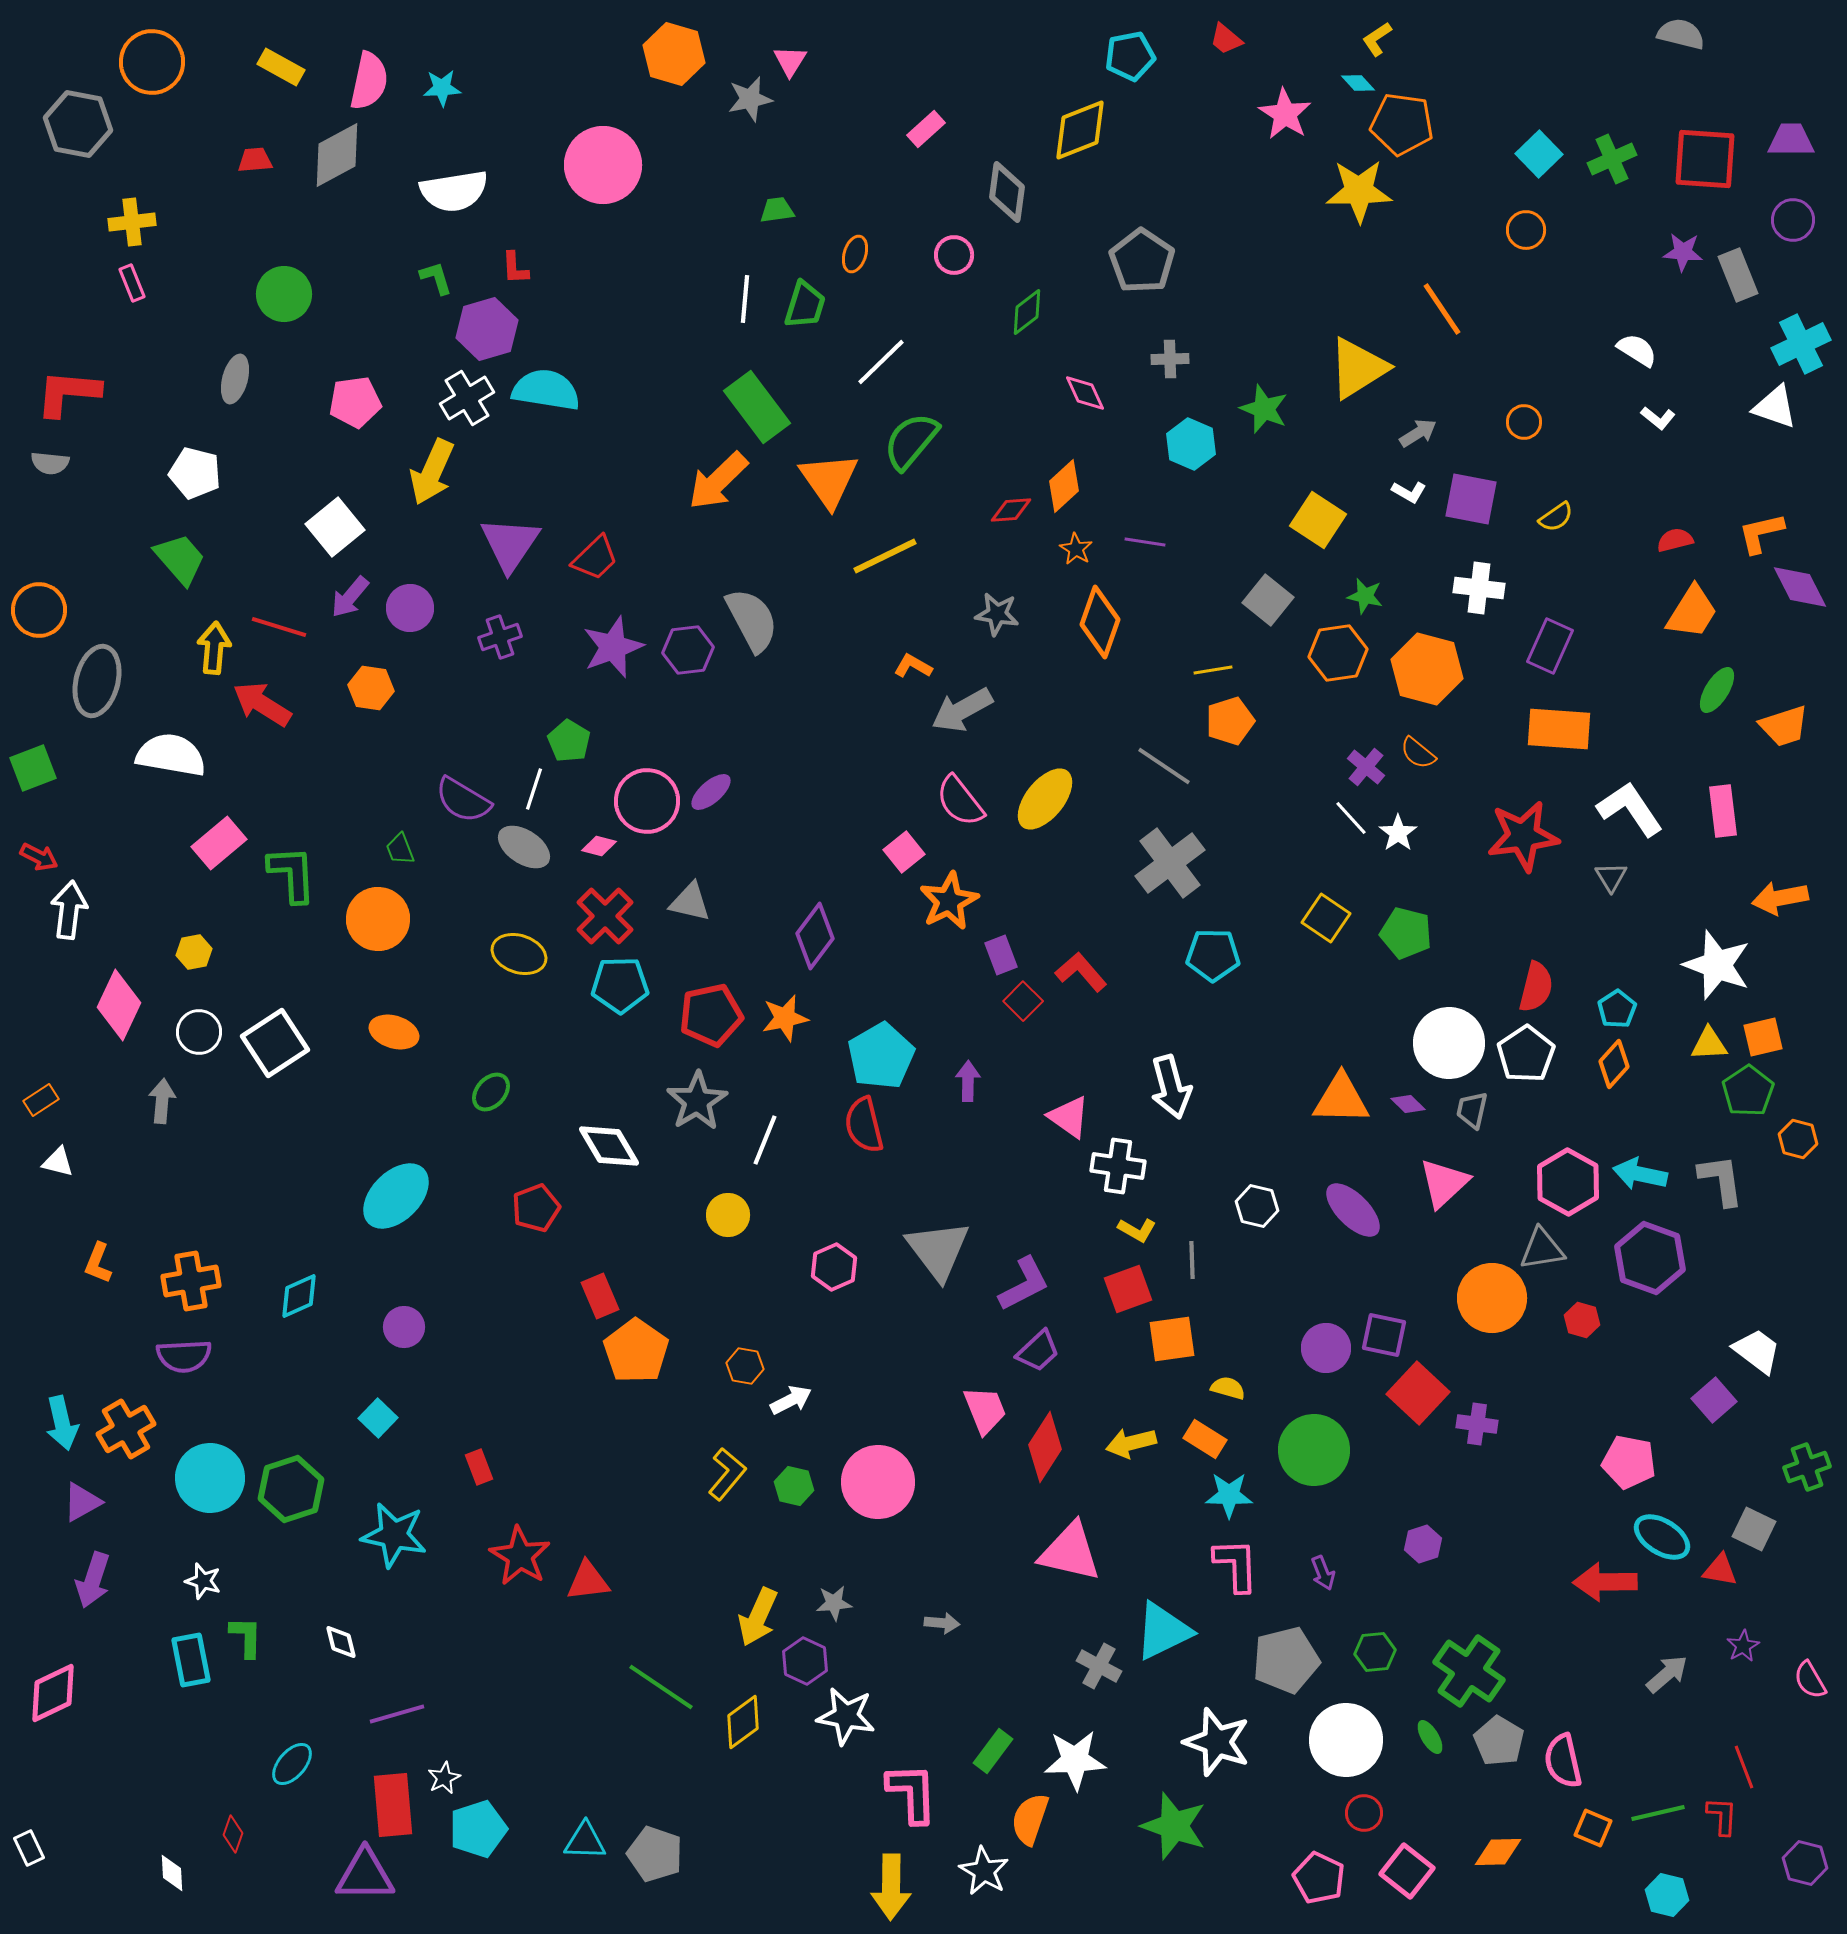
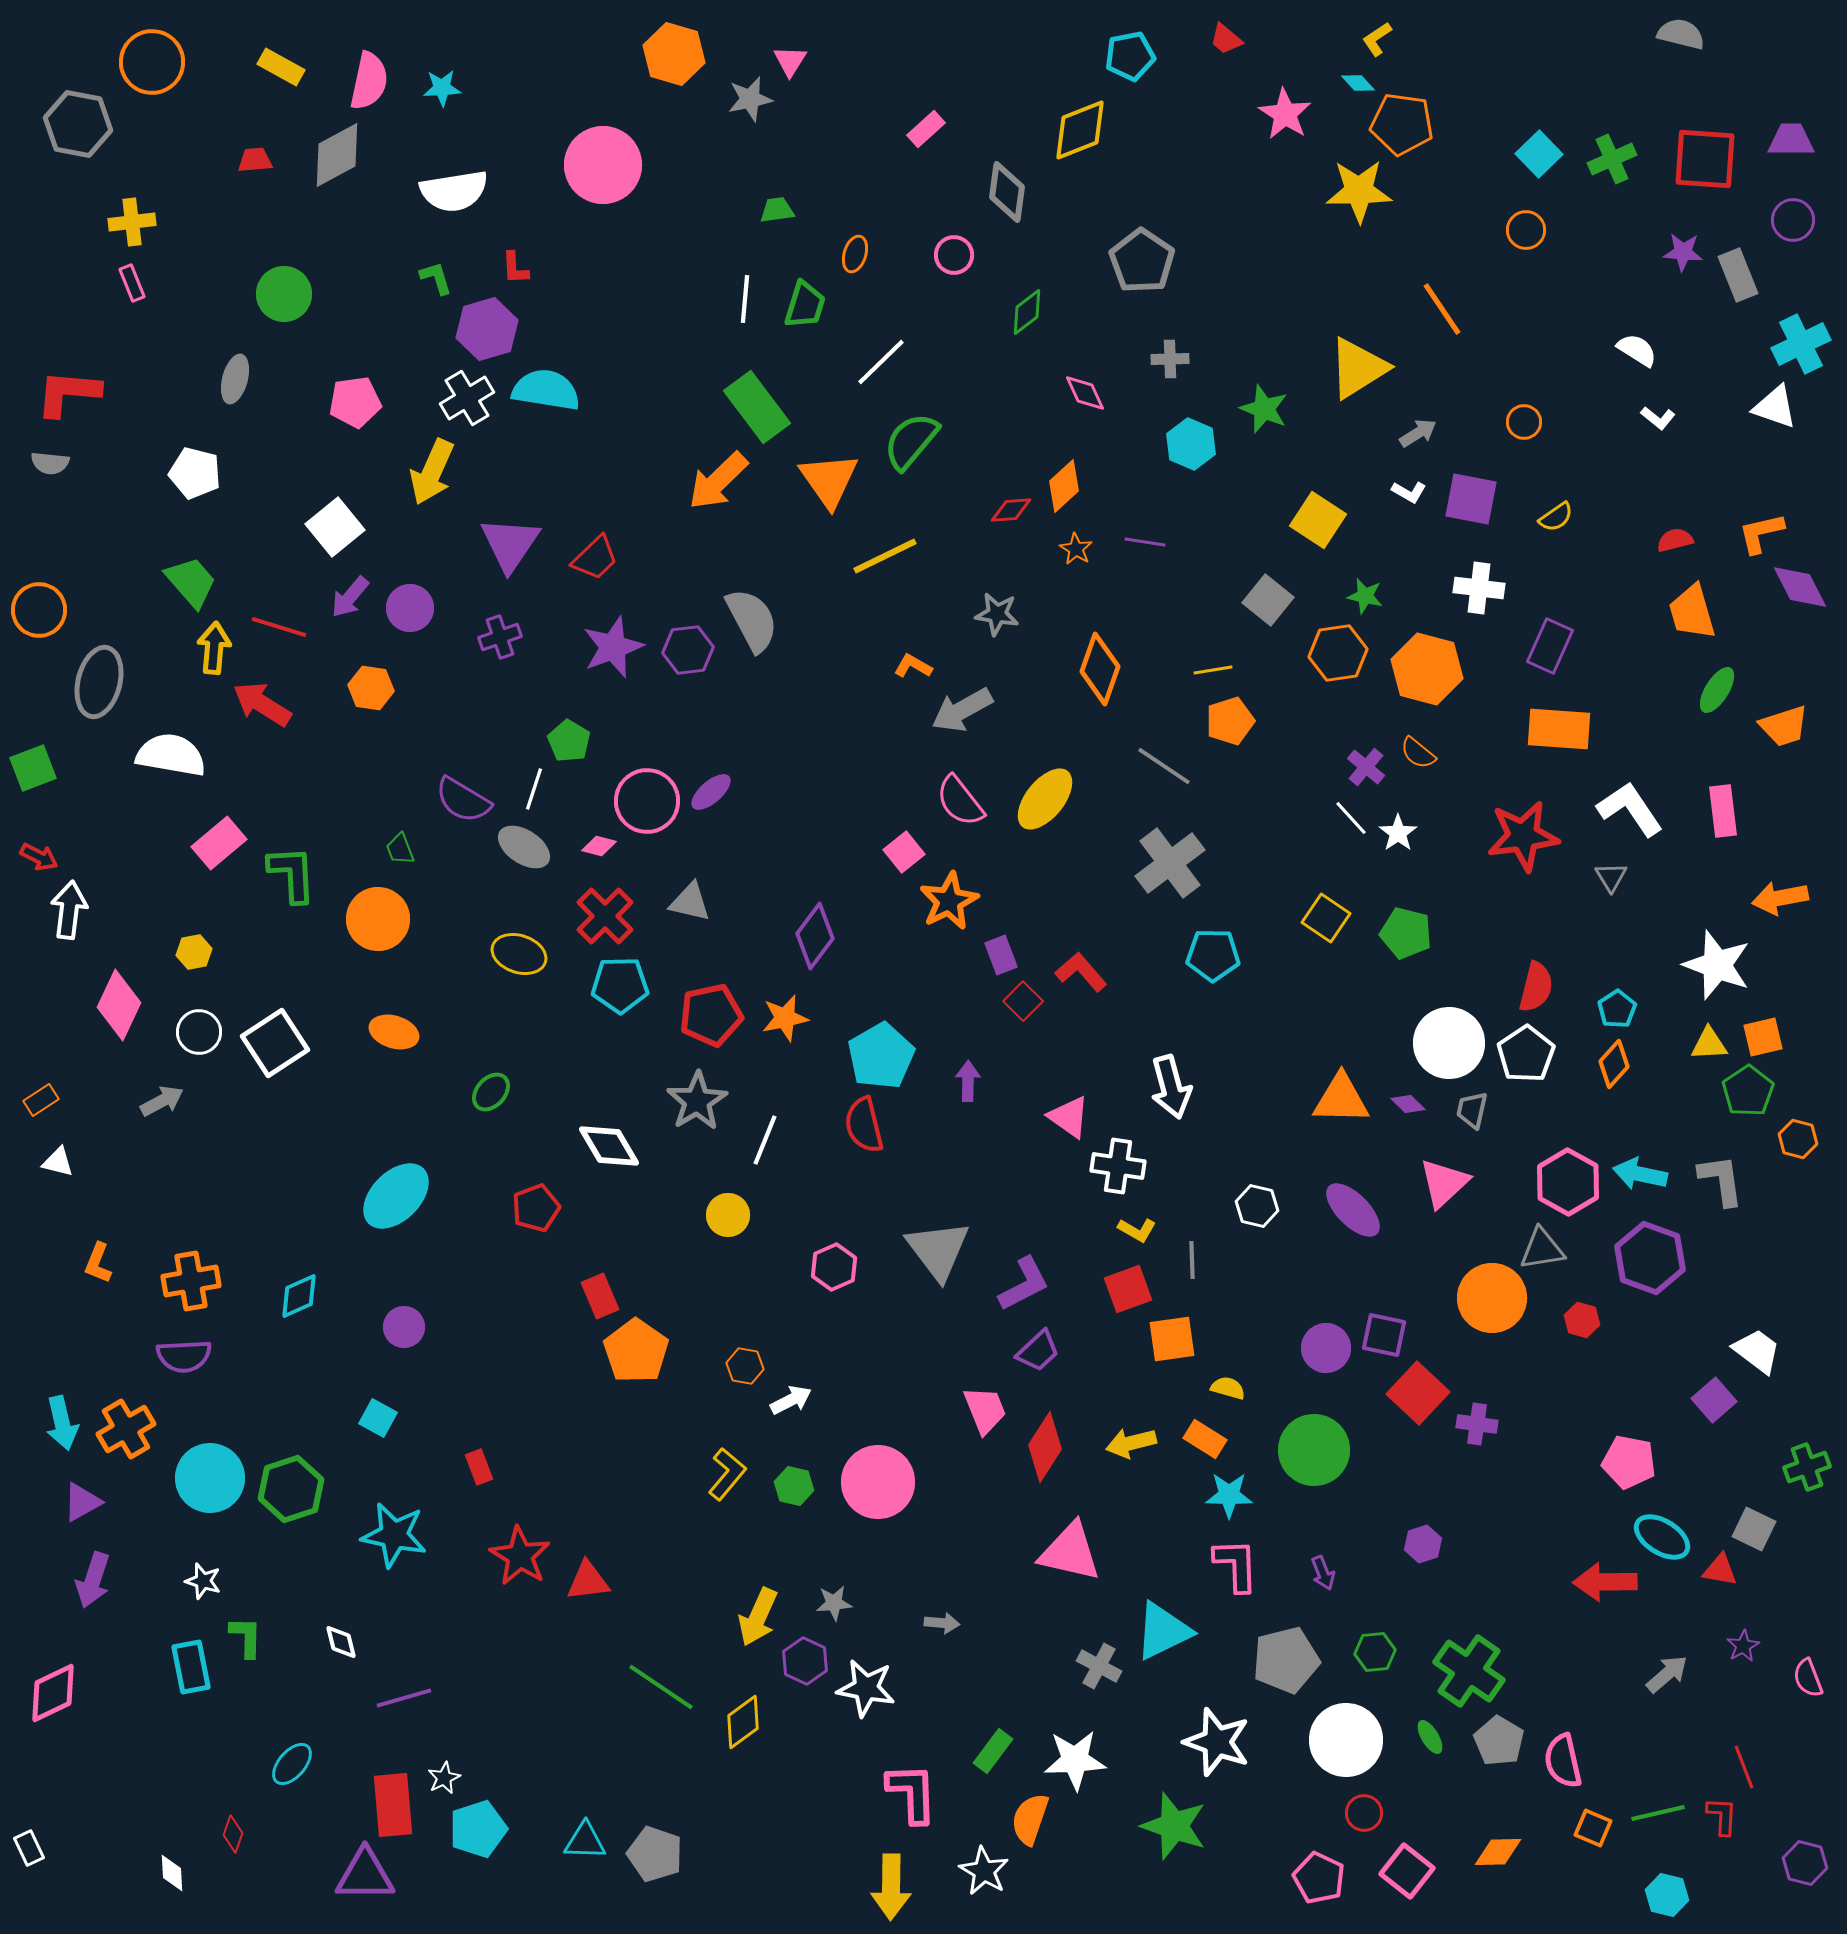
green trapezoid at (180, 559): moved 11 px right, 23 px down
orange trapezoid at (1692, 612): rotated 132 degrees clockwise
orange diamond at (1100, 622): moved 47 px down
gray ellipse at (97, 681): moved 2 px right, 1 px down
gray arrow at (162, 1101): rotated 57 degrees clockwise
cyan square at (378, 1418): rotated 15 degrees counterclockwise
cyan rectangle at (191, 1660): moved 7 px down
pink semicircle at (1810, 1680): moved 2 px left, 2 px up; rotated 9 degrees clockwise
purple line at (397, 1714): moved 7 px right, 16 px up
white star at (846, 1716): moved 20 px right, 28 px up
